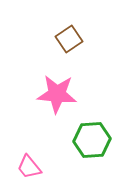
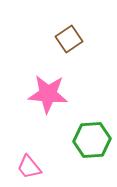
pink star: moved 9 px left
